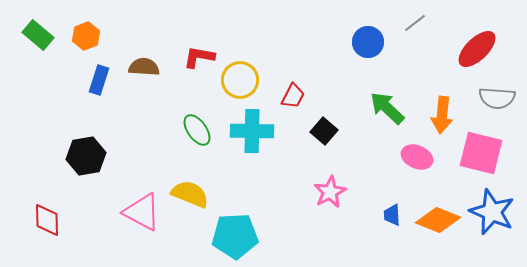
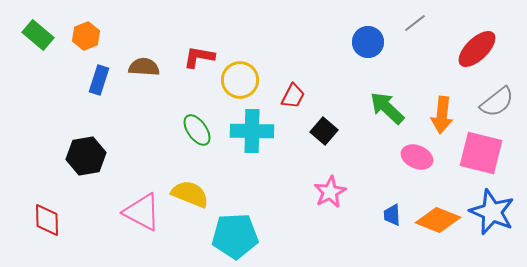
gray semicircle: moved 4 px down; rotated 42 degrees counterclockwise
